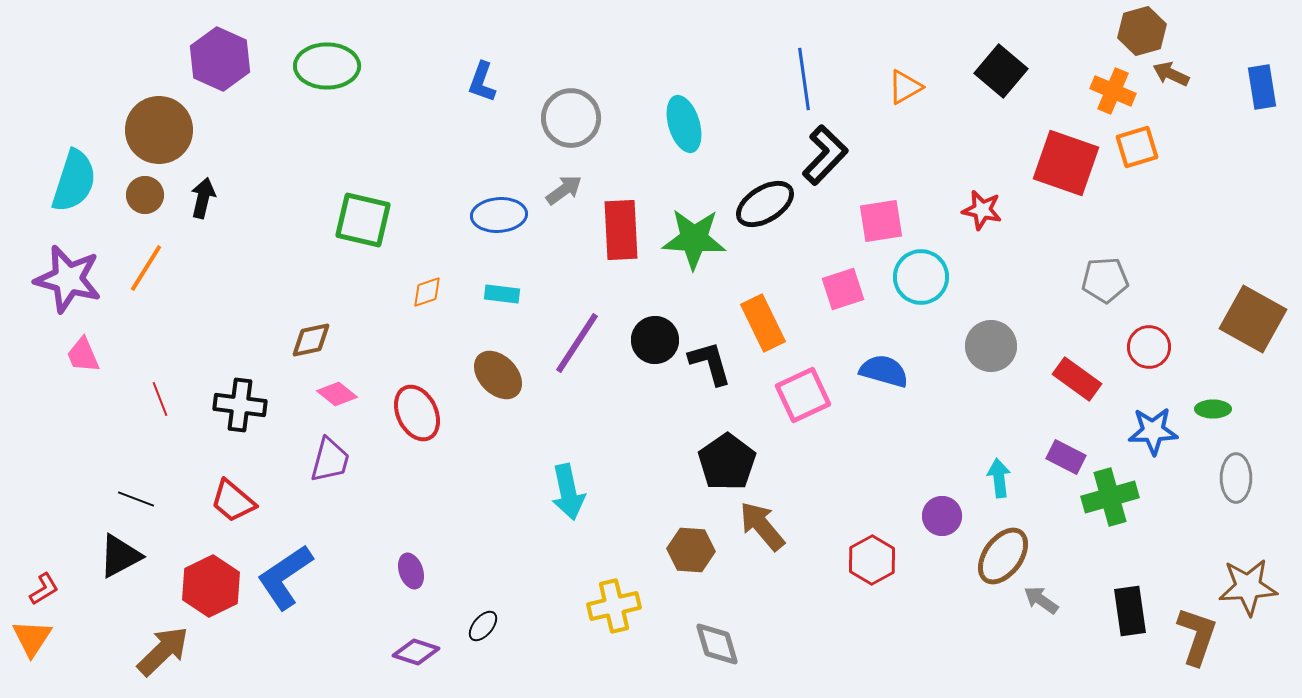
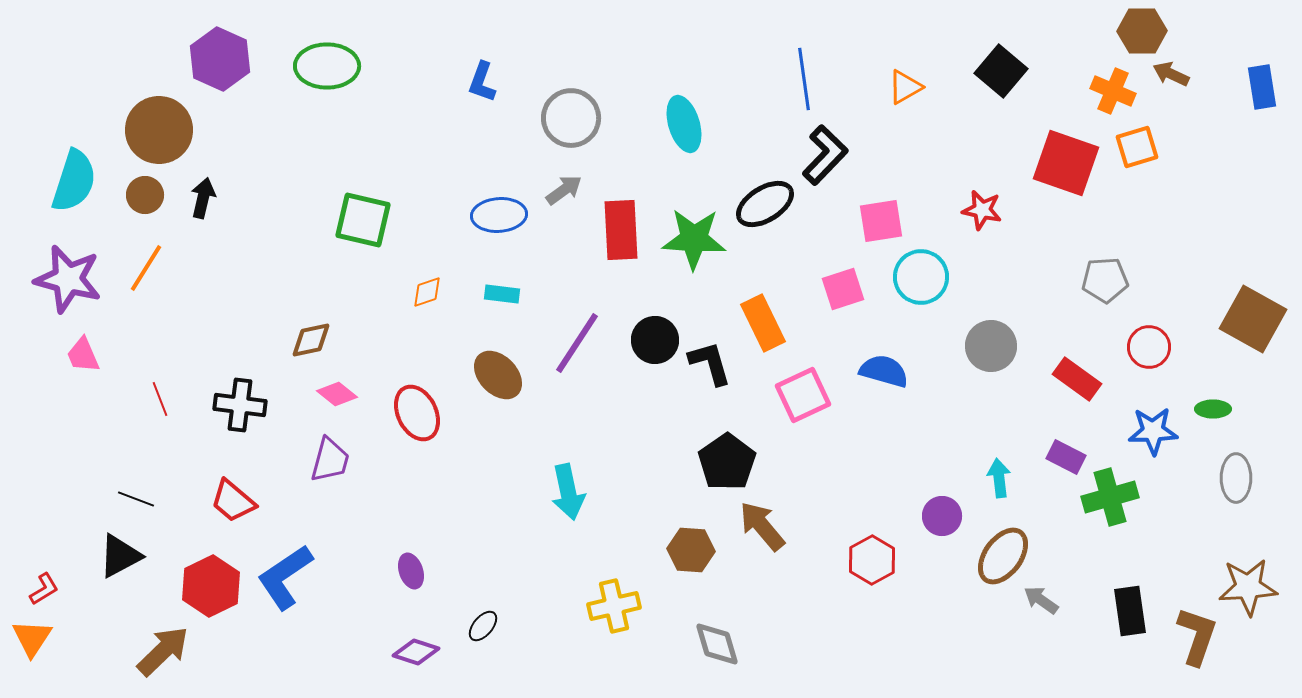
brown hexagon at (1142, 31): rotated 15 degrees clockwise
